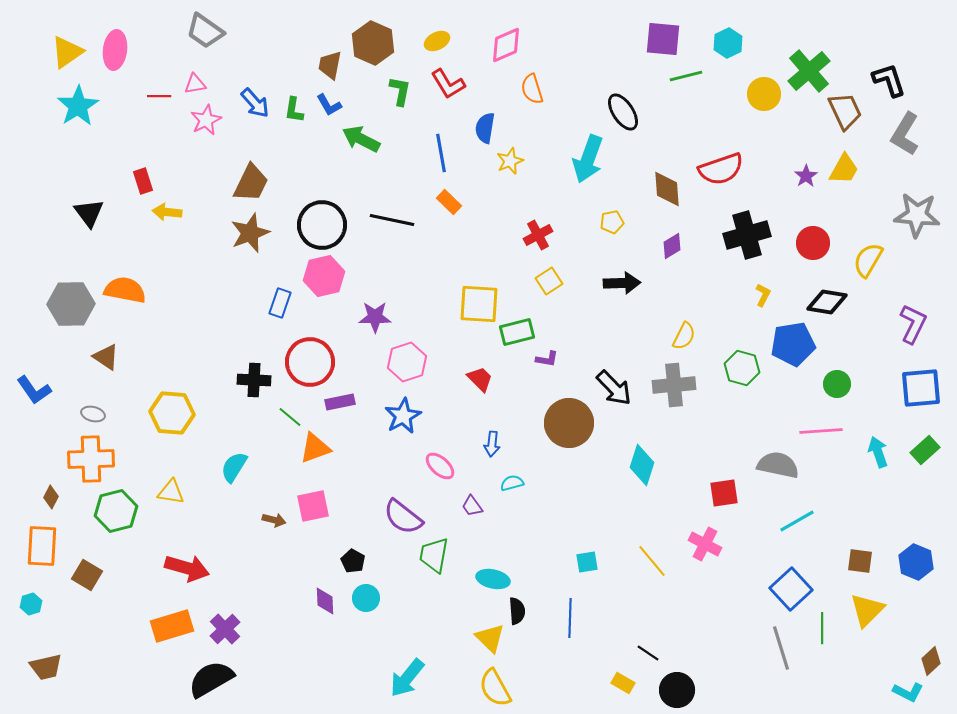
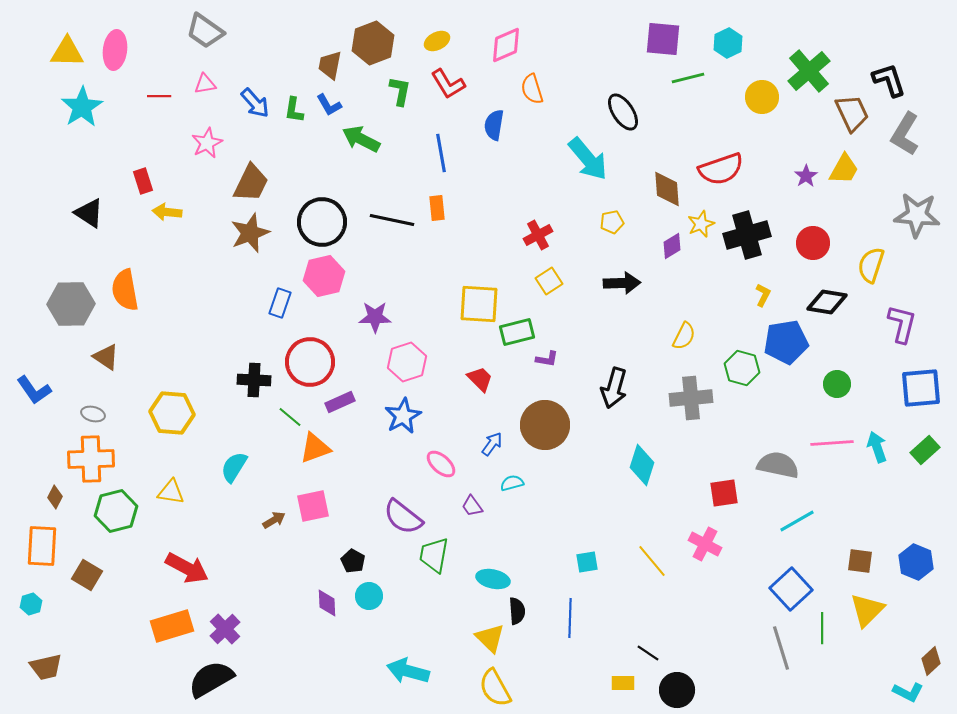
brown hexagon at (373, 43): rotated 15 degrees clockwise
yellow triangle at (67, 52): rotated 36 degrees clockwise
green line at (686, 76): moved 2 px right, 2 px down
pink triangle at (195, 84): moved 10 px right
yellow circle at (764, 94): moved 2 px left, 3 px down
cyan star at (78, 106): moved 4 px right, 1 px down
brown trapezoid at (845, 111): moved 7 px right, 2 px down
pink star at (206, 120): moved 1 px right, 23 px down
blue semicircle at (485, 128): moved 9 px right, 3 px up
cyan arrow at (588, 159): rotated 60 degrees counterclockwise
yellow star at (510, 161): moved 191 px right, 63 px down
orange rectangle at (449, 202): moved 12 px left, 6 px down; rotated 40 degrees clockwise
black triangle at (89, 213): rotated 20 degrees counterclockwise
black circle at (322, 225): moved 3 px up
yellow semicircle at (868, 260): moved 3 px right, 5 px down; rotated 12 degrees counterclockwise
orange semicircle at (125, 290): rotated 111 degrees counterclockwise
purple L-shape at (913, 324): moved 11 px left; rotated 12 degrees counterclockwise
blue pentagon at (793, 344): moved 7 px left, 2 px up
gray cross at (674, 385): moved 17 px right, 13 px down
black arrow at (614, 388): rotated 60 degrees clockwise
purple rectangle at (340, 402): rotated 12 degrees counterclockwise
brown circle at (569, 423): moved 24 px left, 2 px down
pink line at (821, 431): moved 11 px right, 12 px down
blue arrow at (492, 444): rotated 150 degrees counterclockwise
cyan arrow at (878, 452): moved 1 px left, 5 px up
pink ellipse at (440, 466): moved 1 px right, 2 px up
brown diamond at (51, 497): moved 4 px right
brown arrow at (274, 520): rotated 45 degrees counterclockwise
red arrow at (187, 568): rotated 12 degrees clockwise
cyan circle at (366, 598): moved 3 px right, 2 px up
purple diamond at (325, 601): moved 2 px right, 2 px down
cyan arrow at (407, 678): moved 1 px right, 7 px up; rotated 66 degrees clockwise
yellow rectangle at (623, 683): rotated 30 degrees counterclockwise
